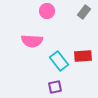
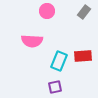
cyan rectangle: rotated 60 degrees clockwise
